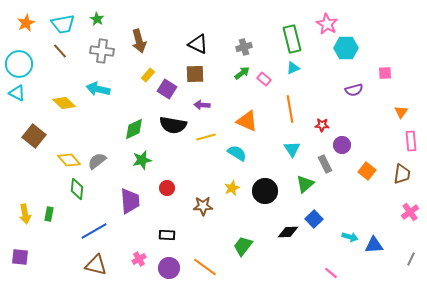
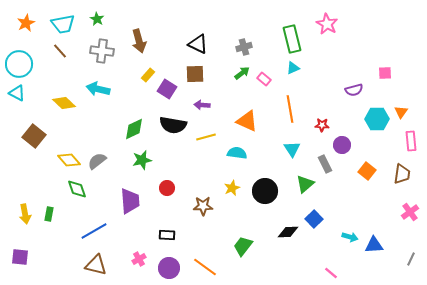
cyan hexagon at (346, 48): moved 31 px right, 71 px down
cyan semicircle at (237, 153): rotated 24 degrees counterclockwise
green diamond at (77, 189): rotated 25 degrees counterclockwise
